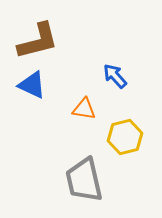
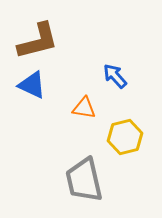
orange triangle: moved 1 px up
